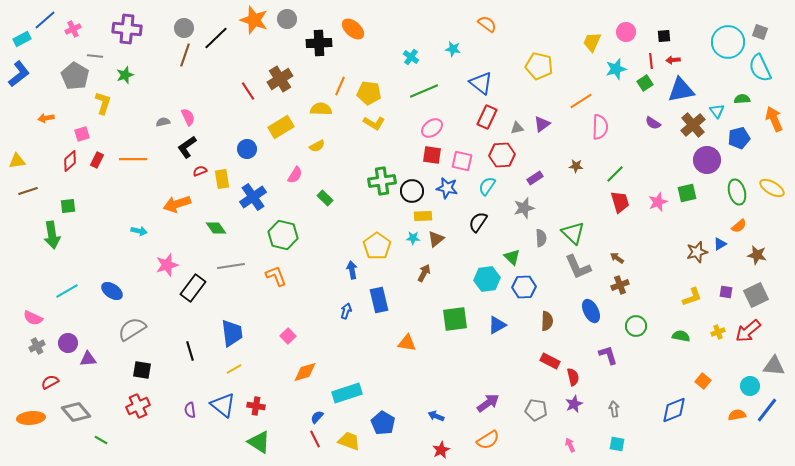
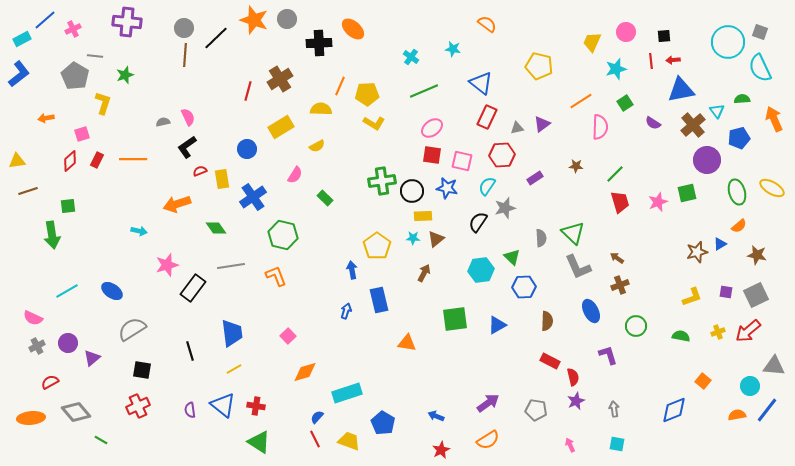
purple cross at (127, 29): moved 7 px up
brown line at (185, 55): rotated 15 degrees counterclockwise
green square at (645, 83): moved 20 px left, 20 px down
red line at (248, 91): rotated 48 degrees clockwise
yellow pentagon at (369, 93): moved 2 px left, 1 px down; rotated 10 degrees counterclockwise
gray star at (524, 208): moved 19 px left
cyan hexagon at (487, 279): moved 6 px left, 9 px up
purple triangle at (88, 359): moved 4 px right, 1 px up; rotated 36 degrees counterclockwise
purple star at (574, 404): moved 2 px right, 3 px up
